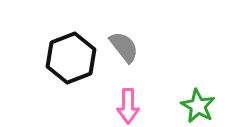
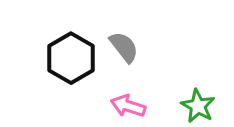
black hexagon: rotated 9 degrees counterclockwise
pink arrow: rotated 108 degrees clockwise
